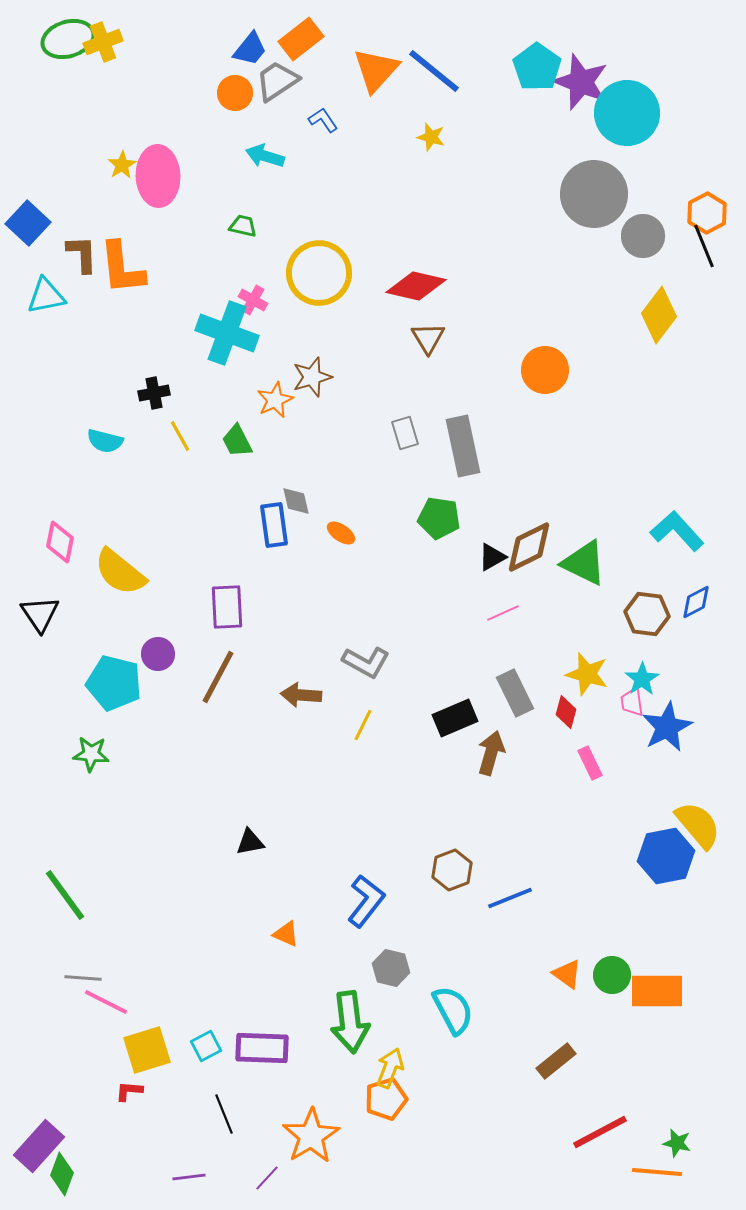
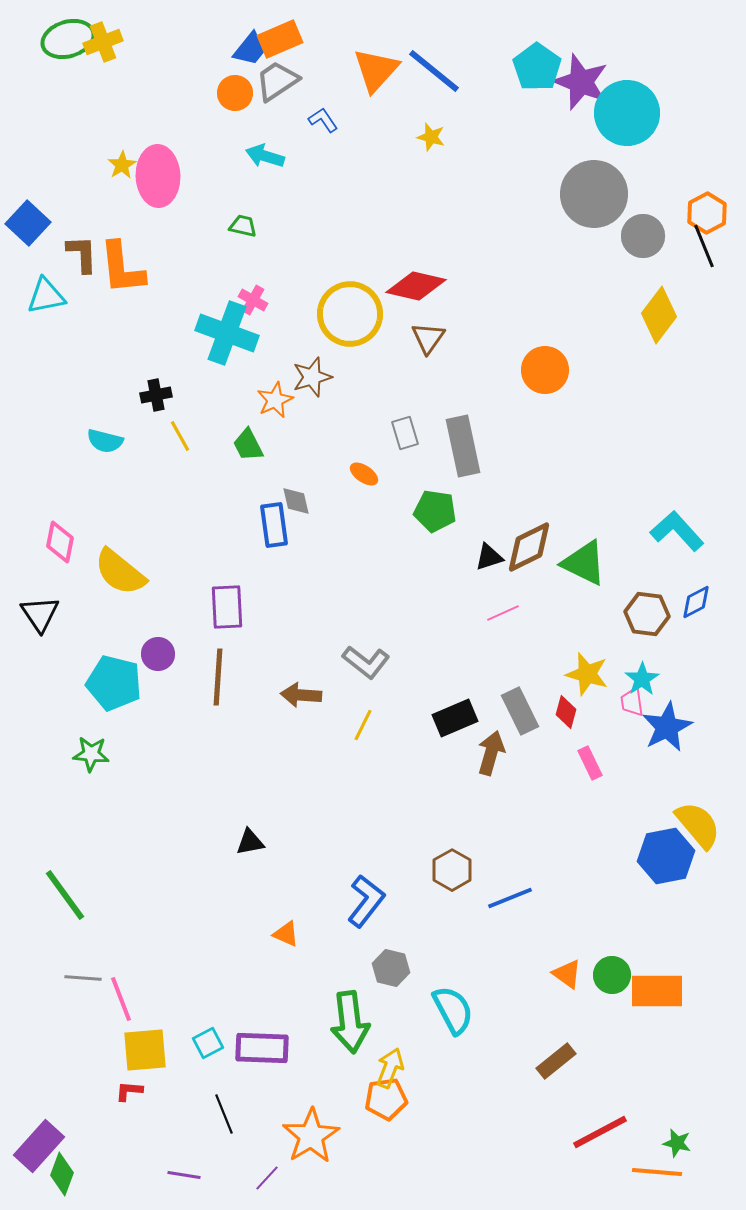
orange rectangle at (301, 39): moved 21 px left; rotated 15 degrees clockwise
yellow circle at (319, 273): moved 31 px right, 41 px down
brown triangle at (428, 338): rotated 6 degrees clockwise
black cross at (154, 393): moved 2 px right, 2 px down
green trapezoid at (237, 441): moved 11 px right, 4 px down
green pentagon at (439, 518): moved 4 px left, 7 px up
orange ellipse at (341, 533): moved 23 px right, 59 px up
black triangle at (492, 557): moved 3 px left; rotated 12 degrees clockwise
gray L-shape at (366, 662): rotated 9 degrees clockwise
brown line at (218, 677): rotated 24 degrees counterclockwise
gray rectangle at (515, 693): moved 5 px right, 18 px down
brown hexagon at (452, 870): rotated 9 degrees counterclockwise
pink line at (106, 1002): moved 15 px right, 3 px up; rotated 42 degrees clockwise
cyan square at (206, 1046): moved 2 px right, 3 px up
yellow square at (147, 1050): moved 2 px left; rotated 12 degrees clockwise
orange pentagon at (386, 1099): rotated 9 degrees clockwise
purple line at (189, 1177): moved 5 px left, 2 px up; rotated 16 degrees clockwise
